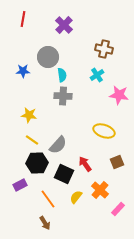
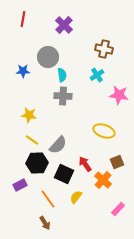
orange cross: moved 3 px right, 10 px up
